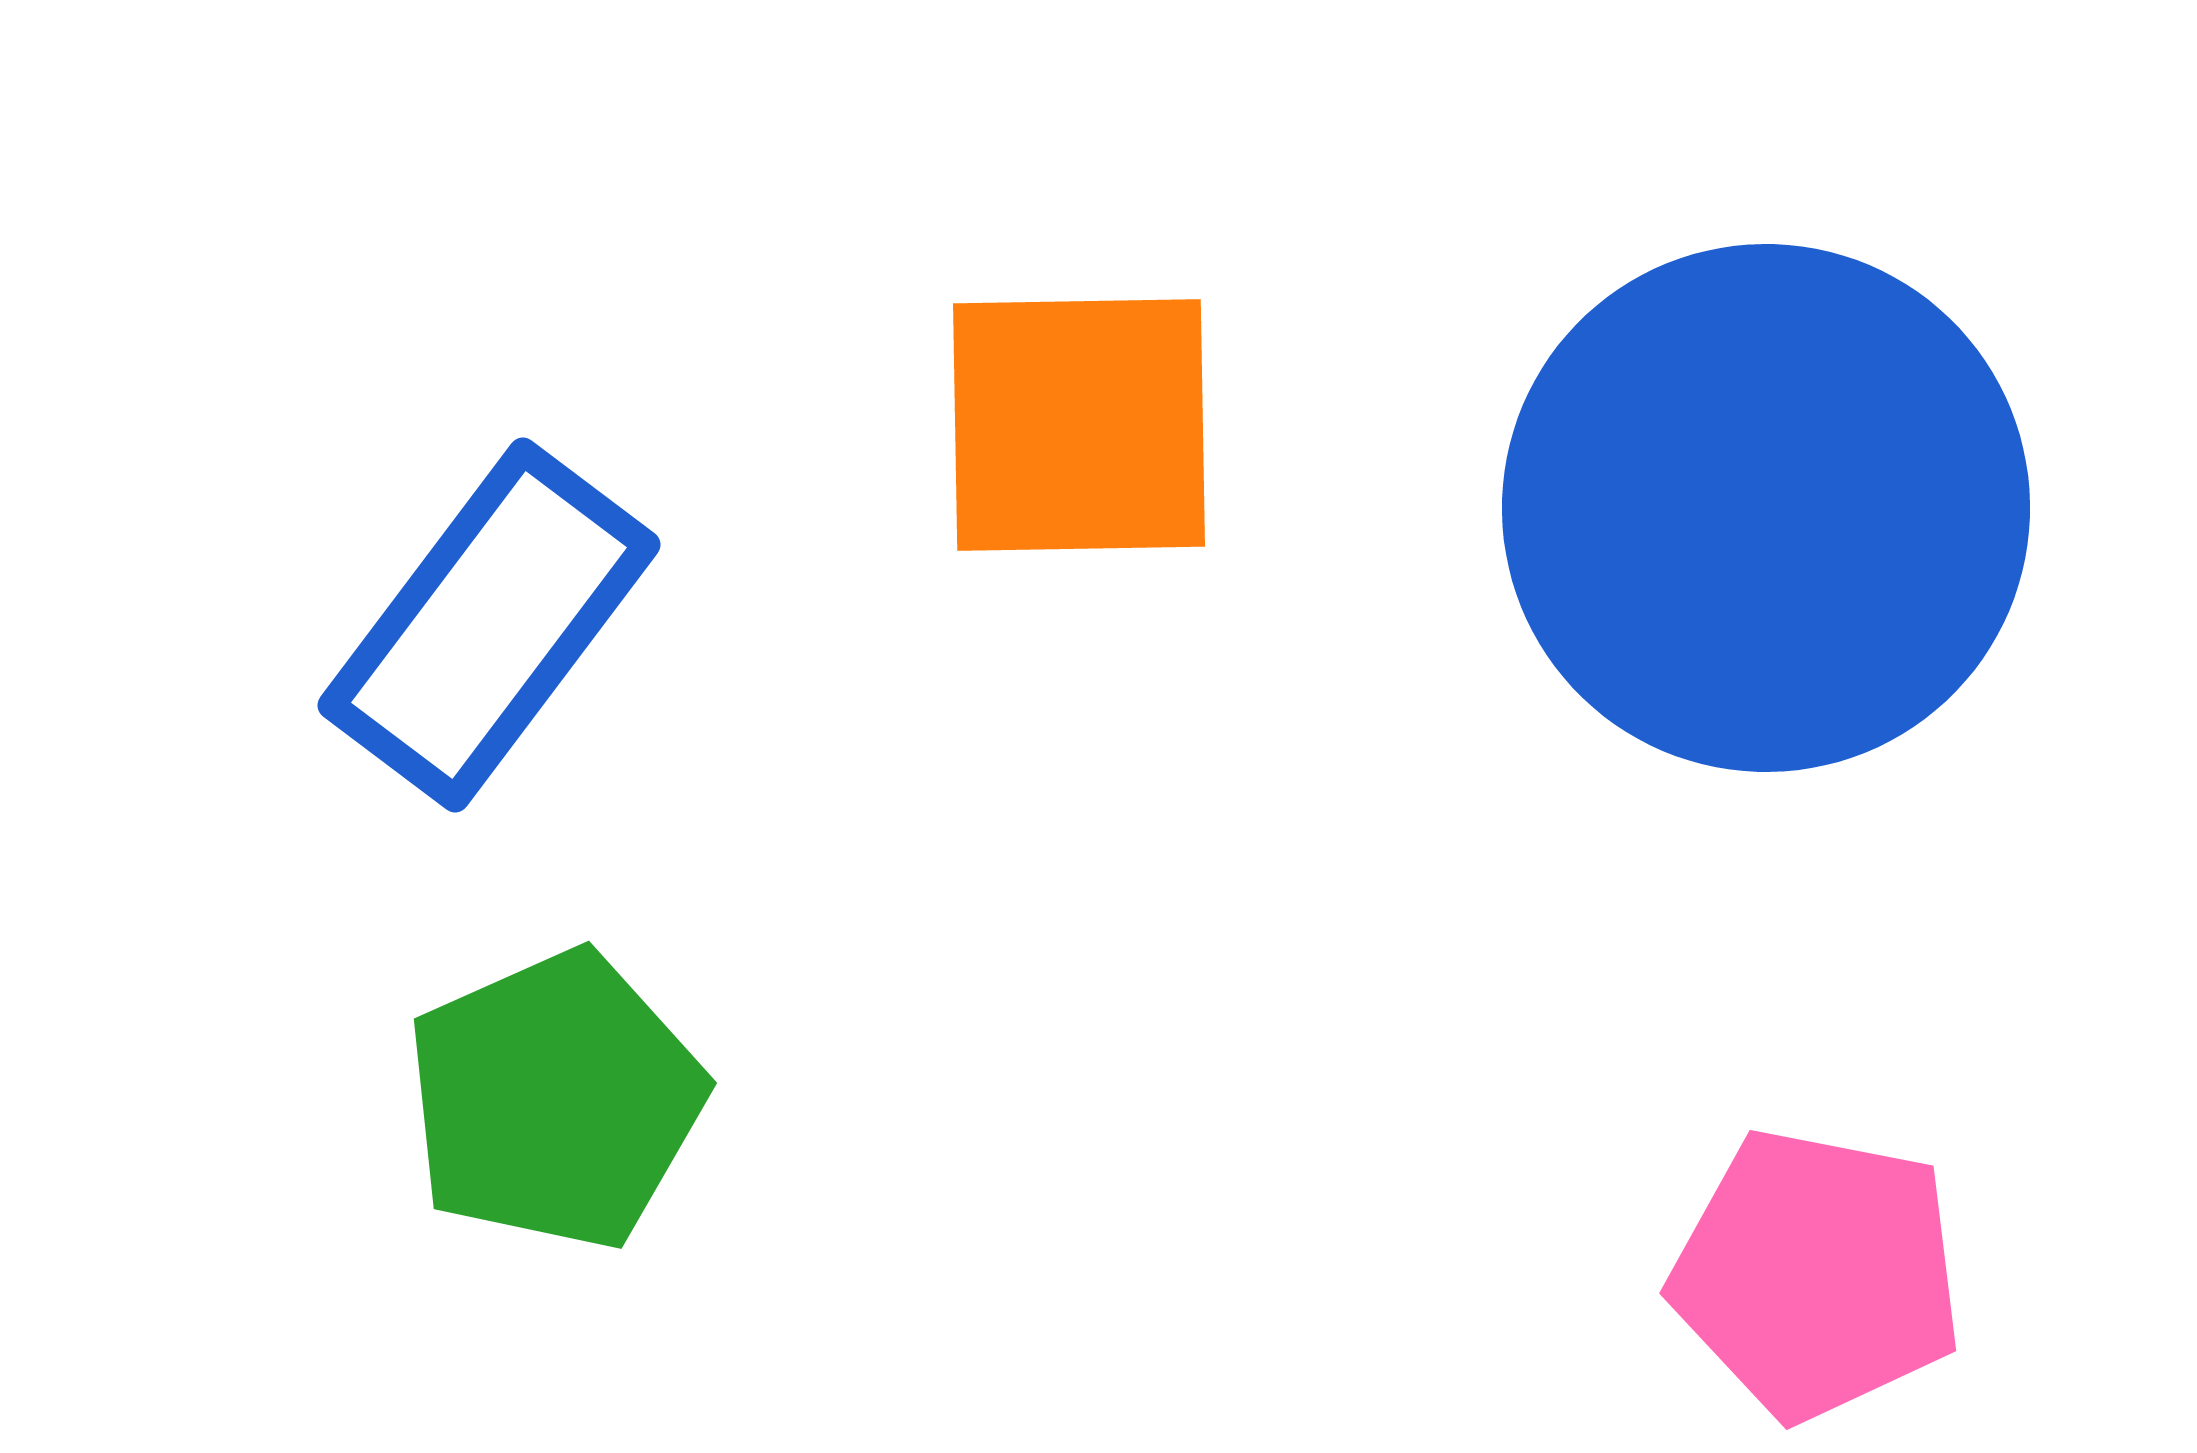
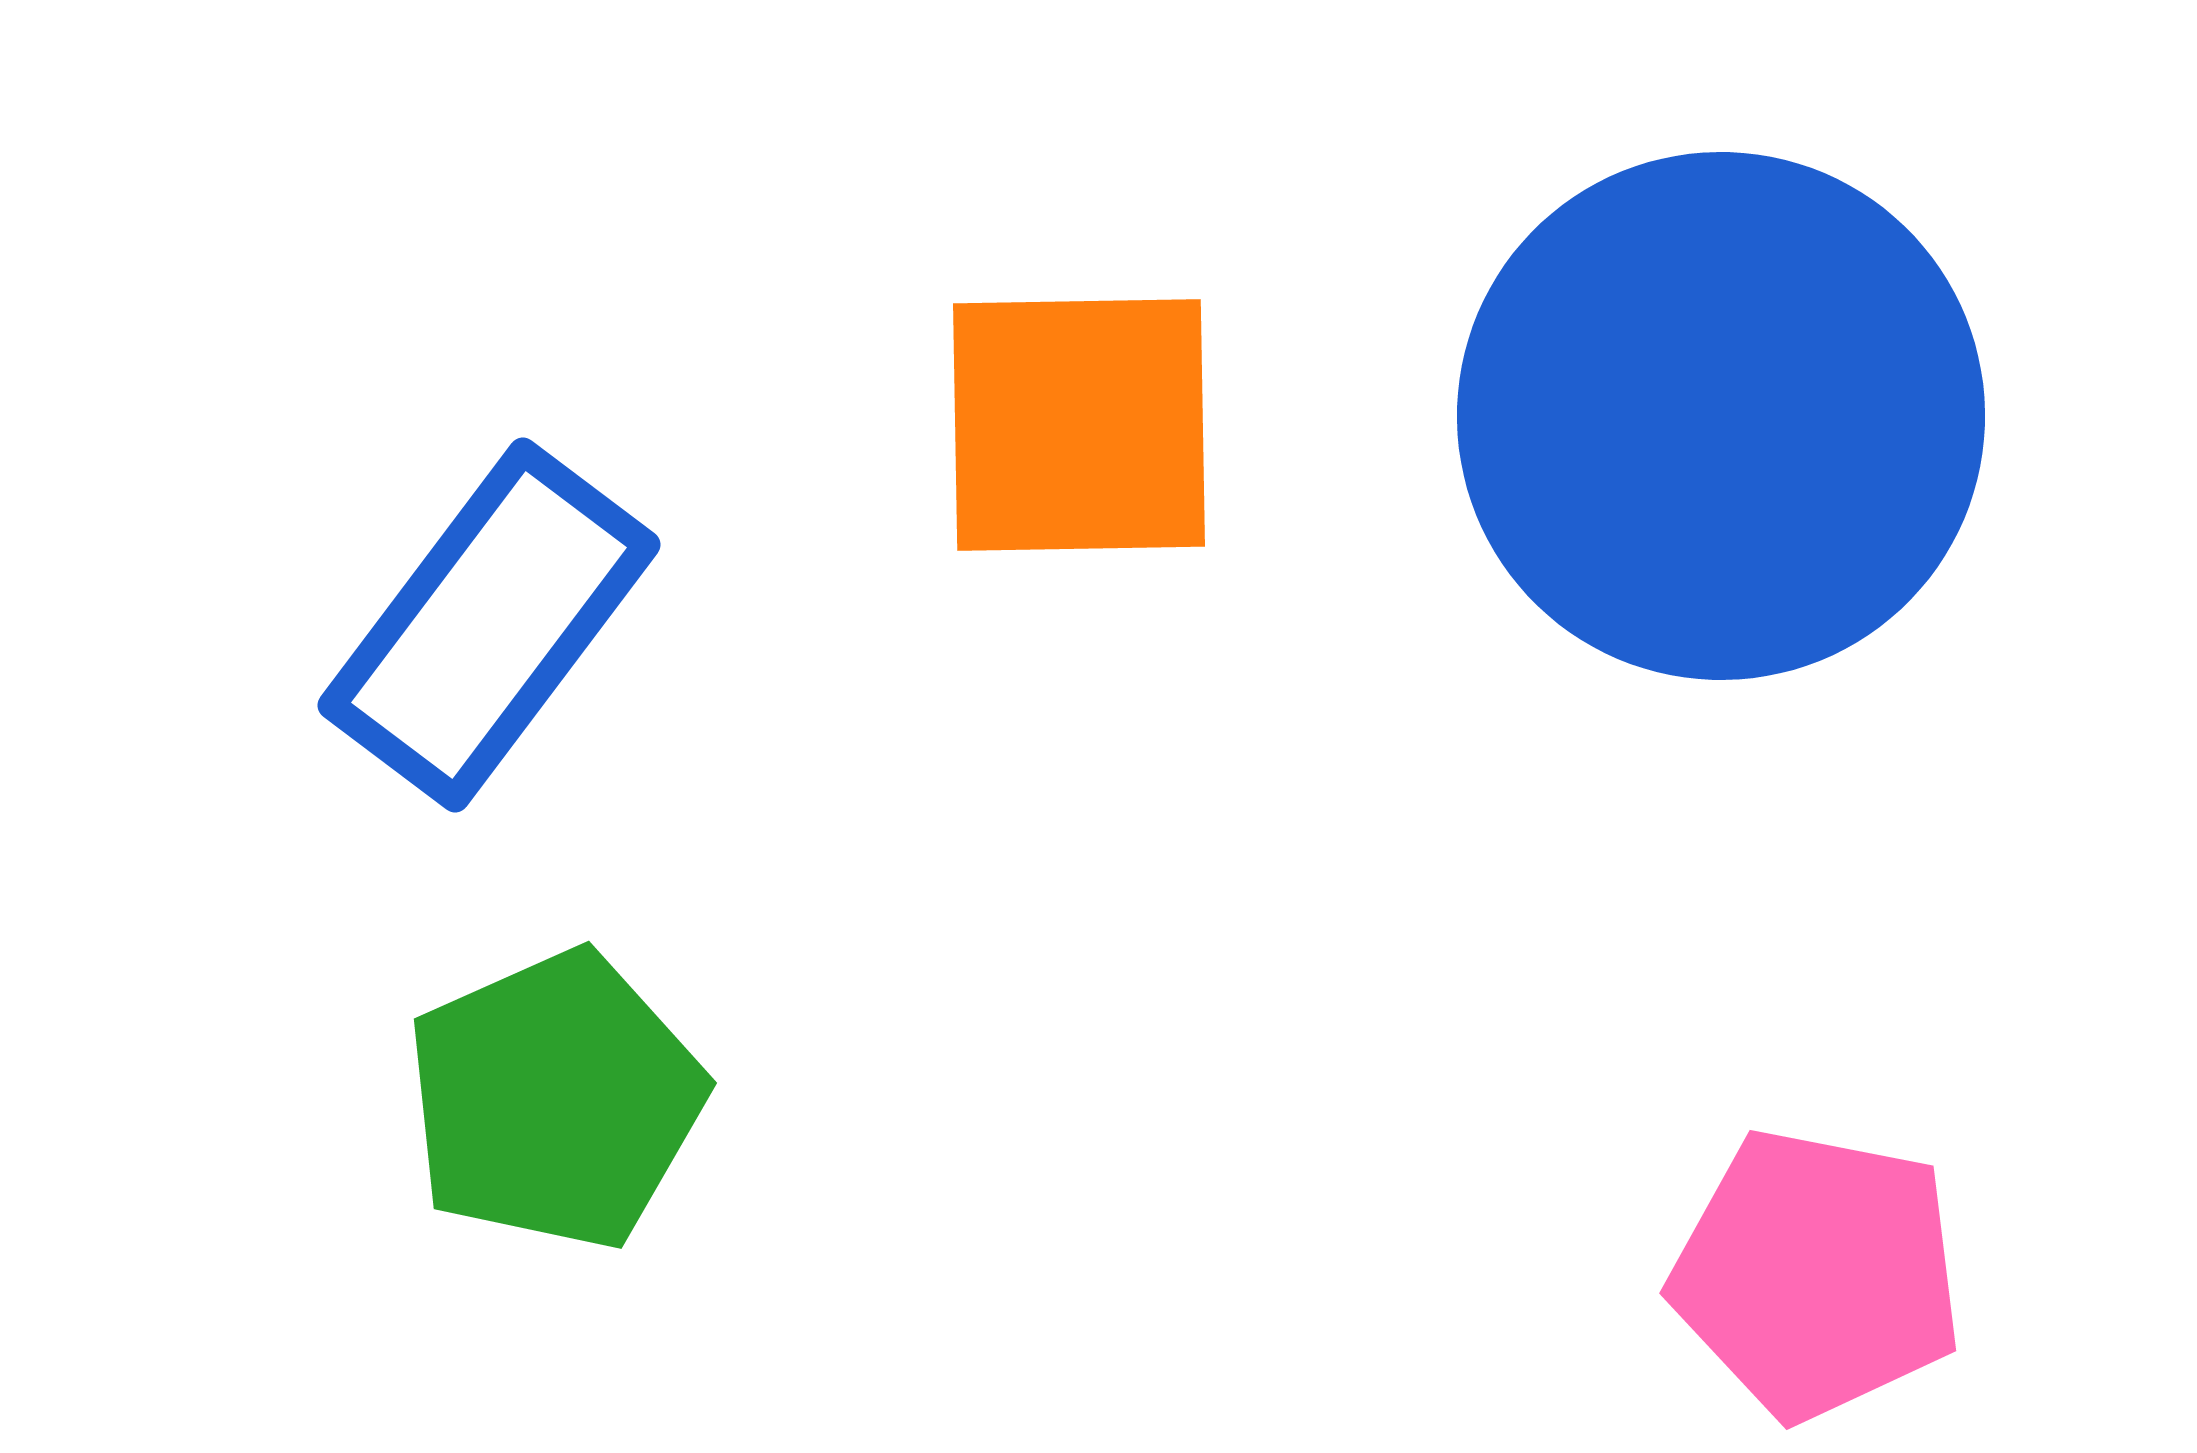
blue circle: moved 45 px left, 92 px up
